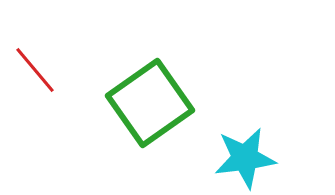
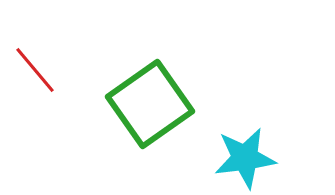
green square: moved 1 px down
